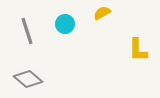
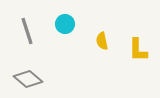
yellow semicircle: moved 28 px down; rotated 72 degrees counterclockwise
